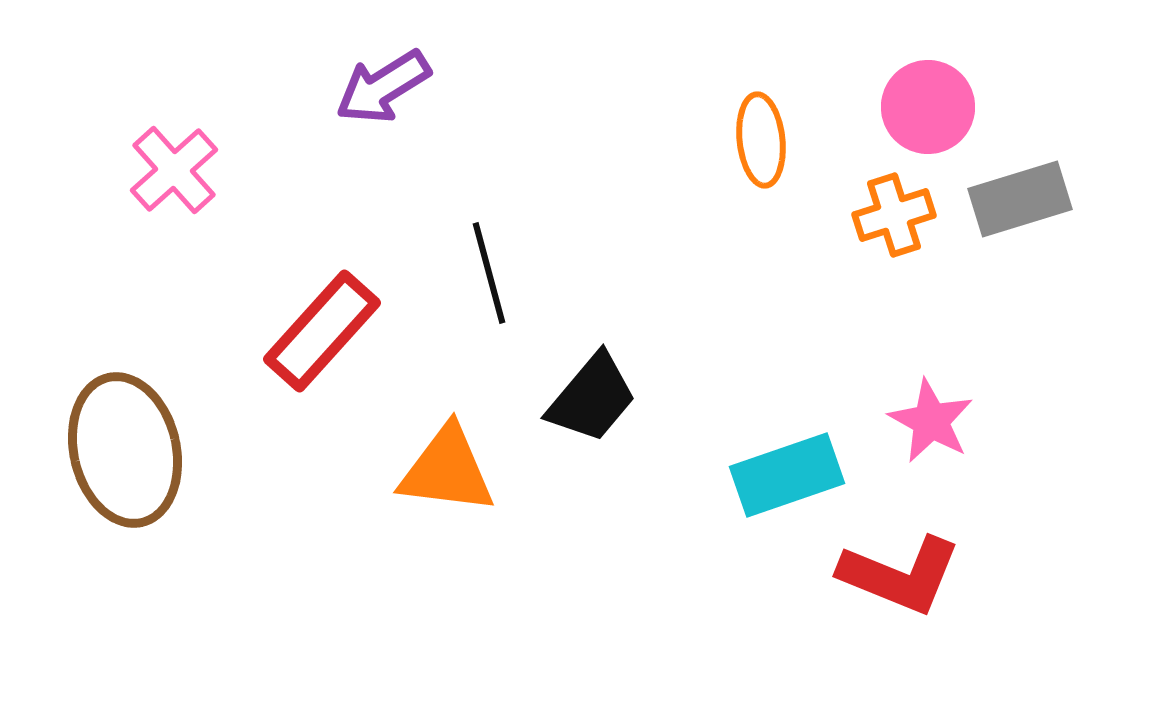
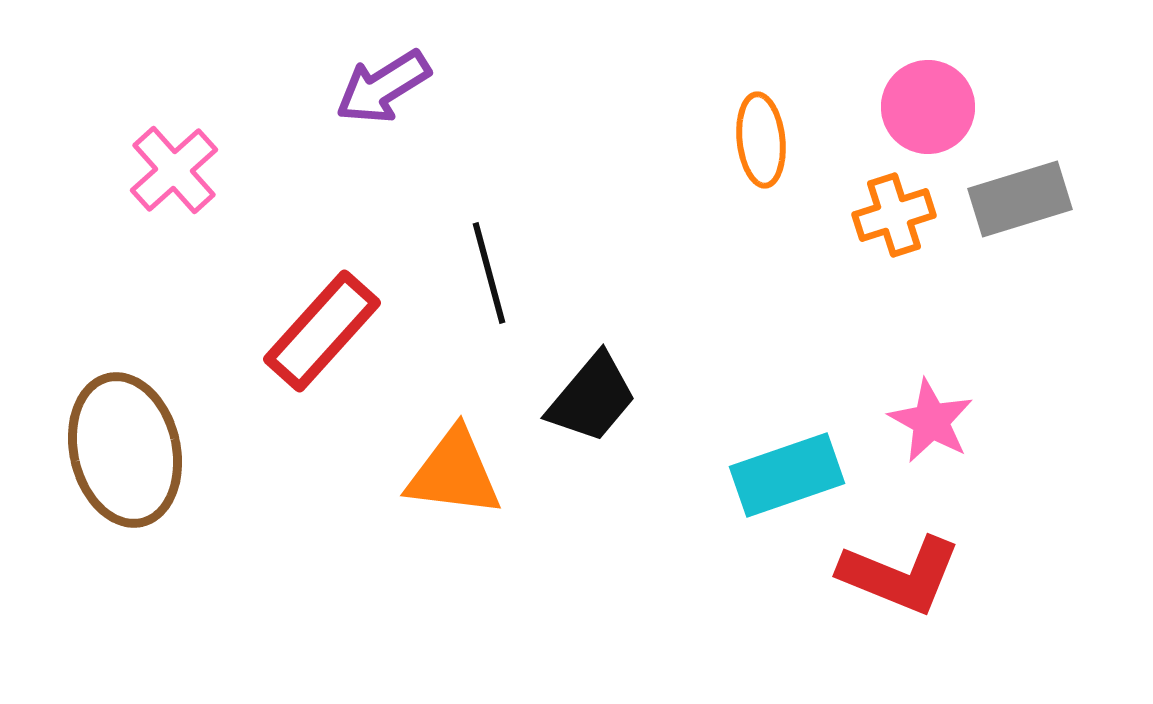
orange triangle: moved 7 px right, 3 px down
